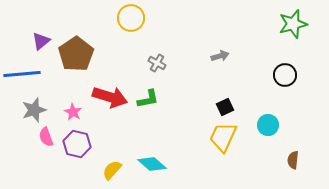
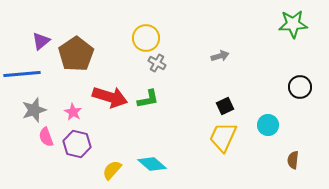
yellow circle: moved 15 px right, 20 px down
green star: rotated 12 degrees clockwise
black circle: moved 15 px right, 12 px down
black square: moved 1 px up
